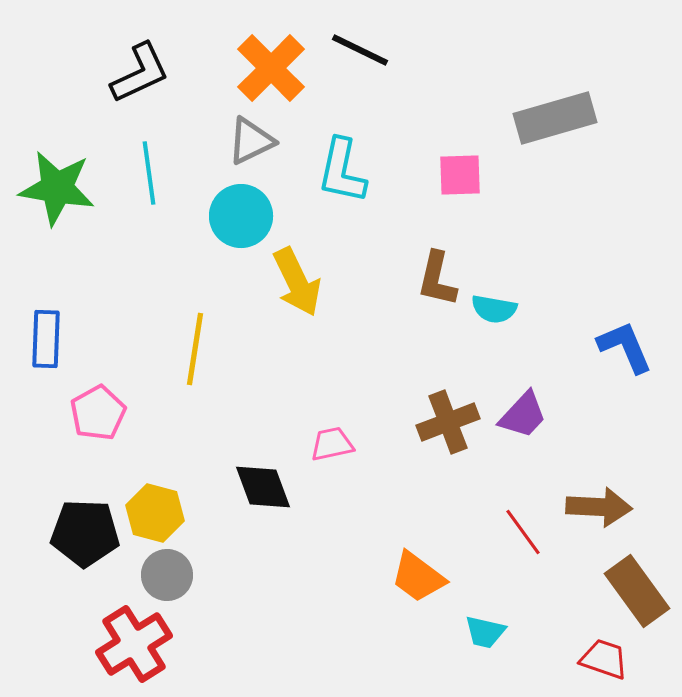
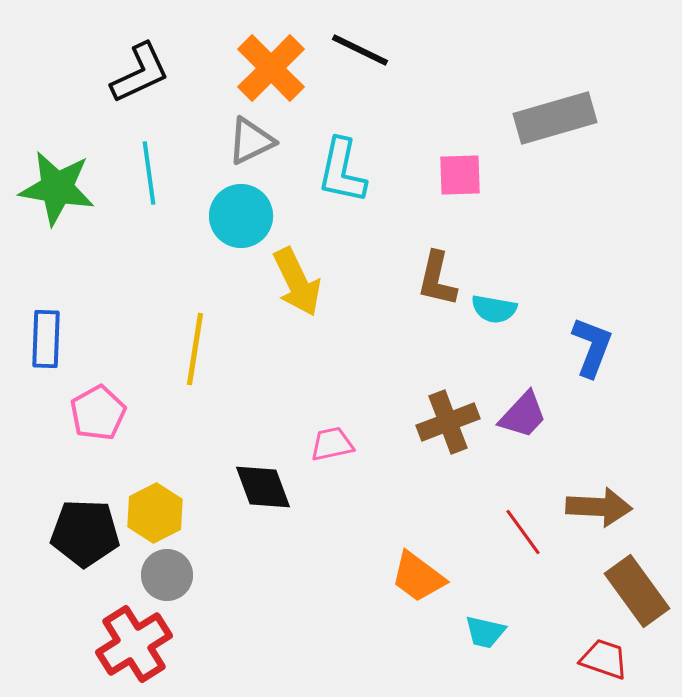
blue L-shape: moved 33 px left; rotated 44 degrees clockwise
yellow hexagon: rotated 18 degrees clockwise
